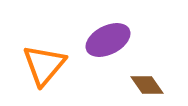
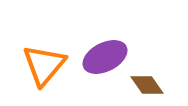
purple ellipse: moved 3 px left, 17 px down
